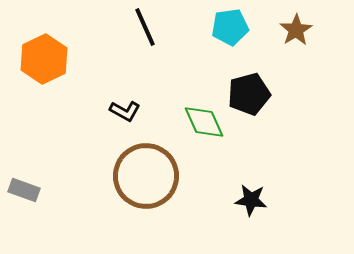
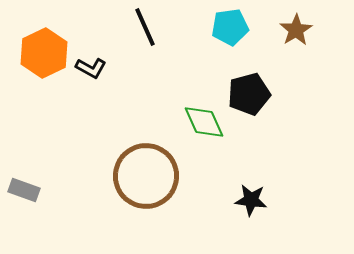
orange hexagon: moved 6 px up
black L-shape: moved 34 px left, 43 px up
